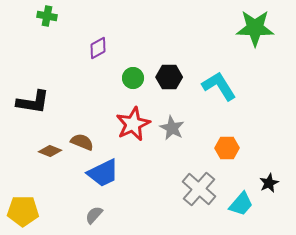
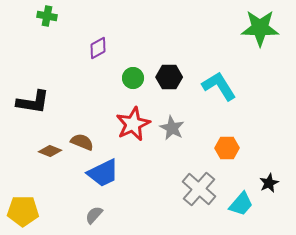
green star: moved 5 px right
